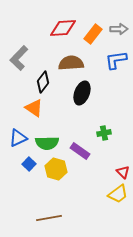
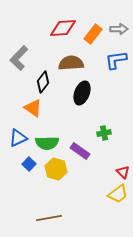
orange triangle: moved 1 px left
